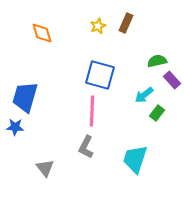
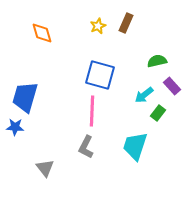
purple rectangle: moved 6 px down
green rectangle: moved 1 px right
cyan trapezoid: moved 13 px up
